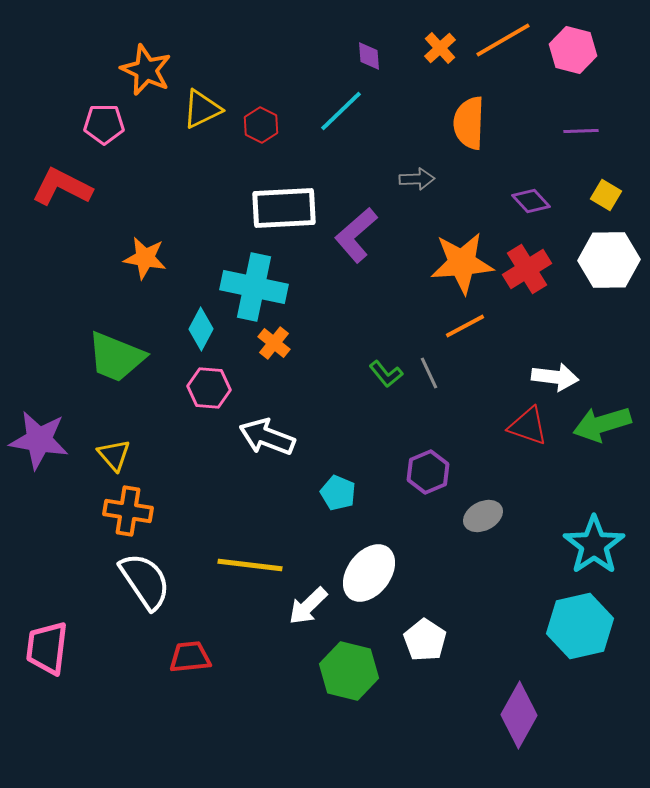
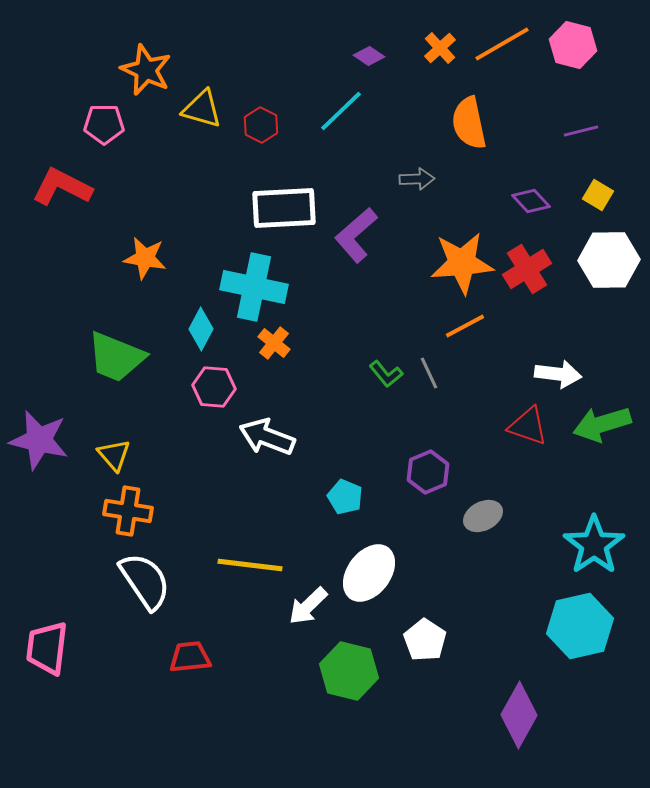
orange line at (503, 40): moved 1 px left, 4 px down
pink hexagon at (573, 50): moved 5 px up
purple diamond at (369, 56): rotated 52 degrees counterclockwise
yellow triangle at (202, 109): rotated 42 degrees clockwise
orange semicircle at (469, 123): rotated 14 degrees counterclockwise
purple line at (581, 131): rotated 12 degrees counterclockwise
yellow square at (606, 195): moved 8 px left
white arrow at (555, 377): moved 3 px right, 3 px up
pink hexagon at (209, 388): moved 5 px right, 1 px up
purple star at (39, 440): rotated 4 degrees clockwise
cyan pentagon at (338, 493): moved 7 px right, 4 px down
